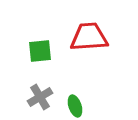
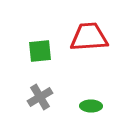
green ellipse: moved 16 px right; rotated 70 degrees counterclockwise
